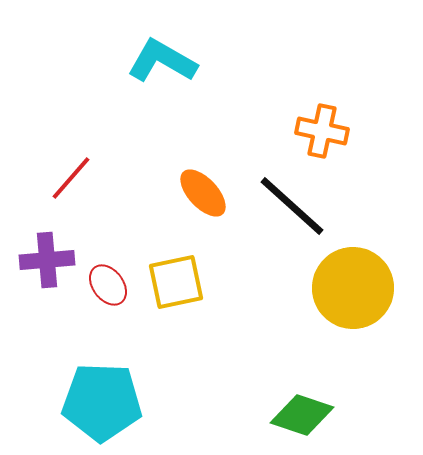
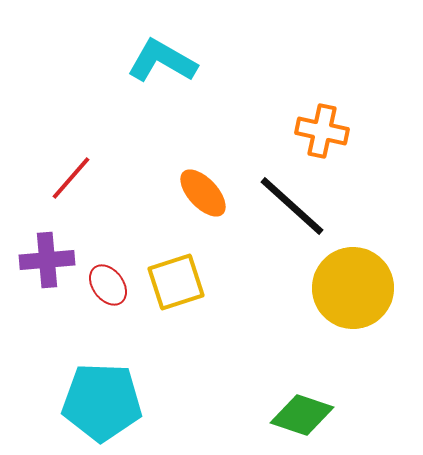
yellow square: rotated 6 degrees counterclockwise
